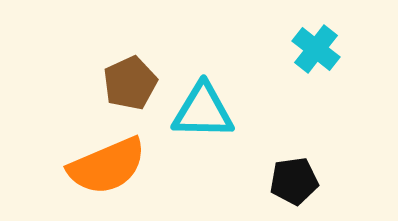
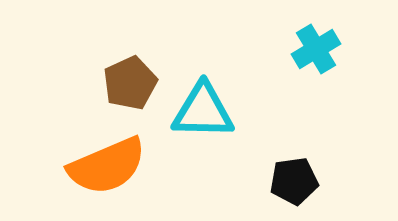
cyan cross: rotated 21 degrees clockwise
